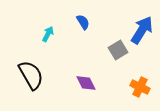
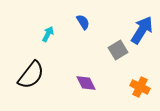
black semicircle: rotated 68 degrees clockwise
